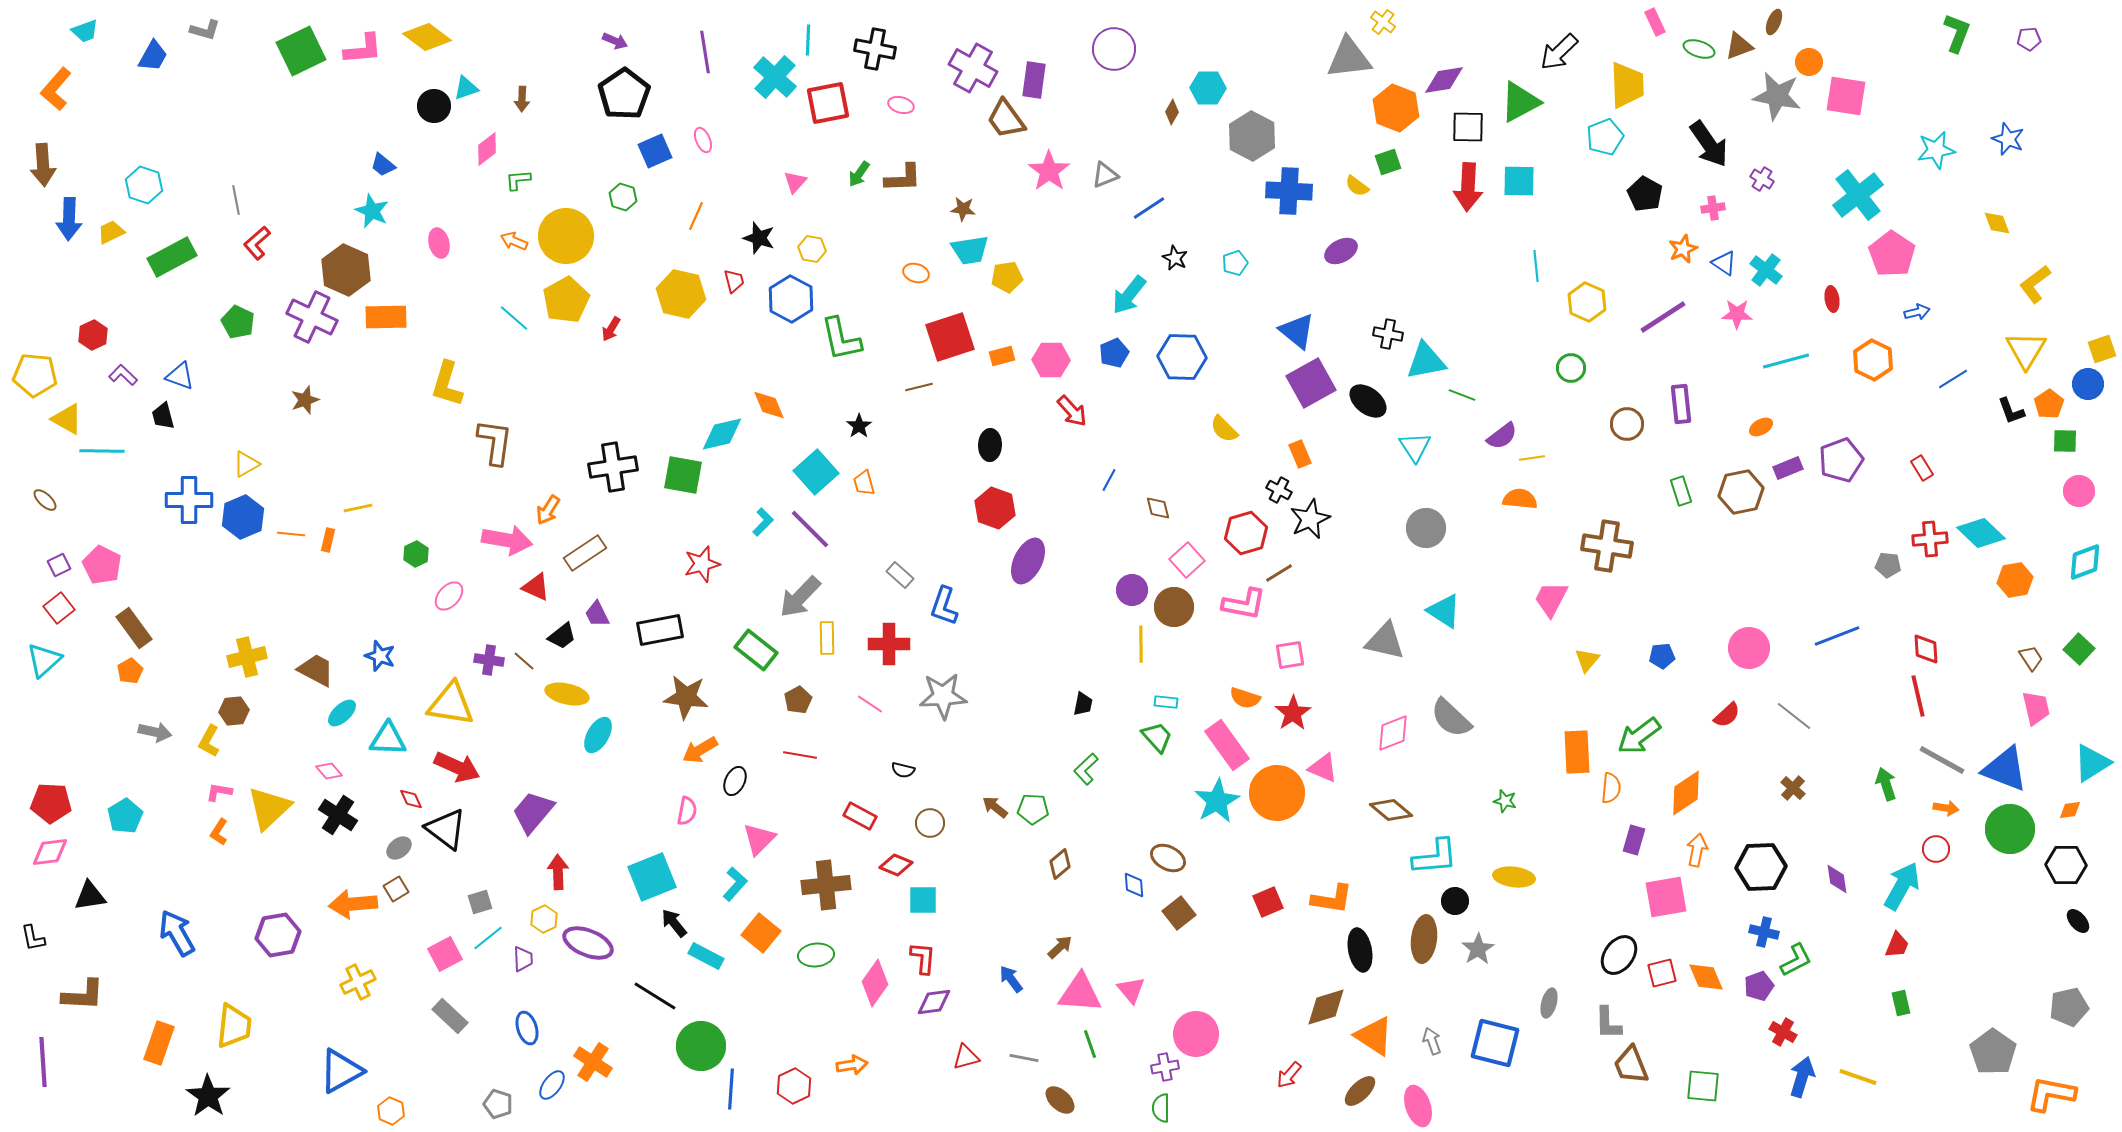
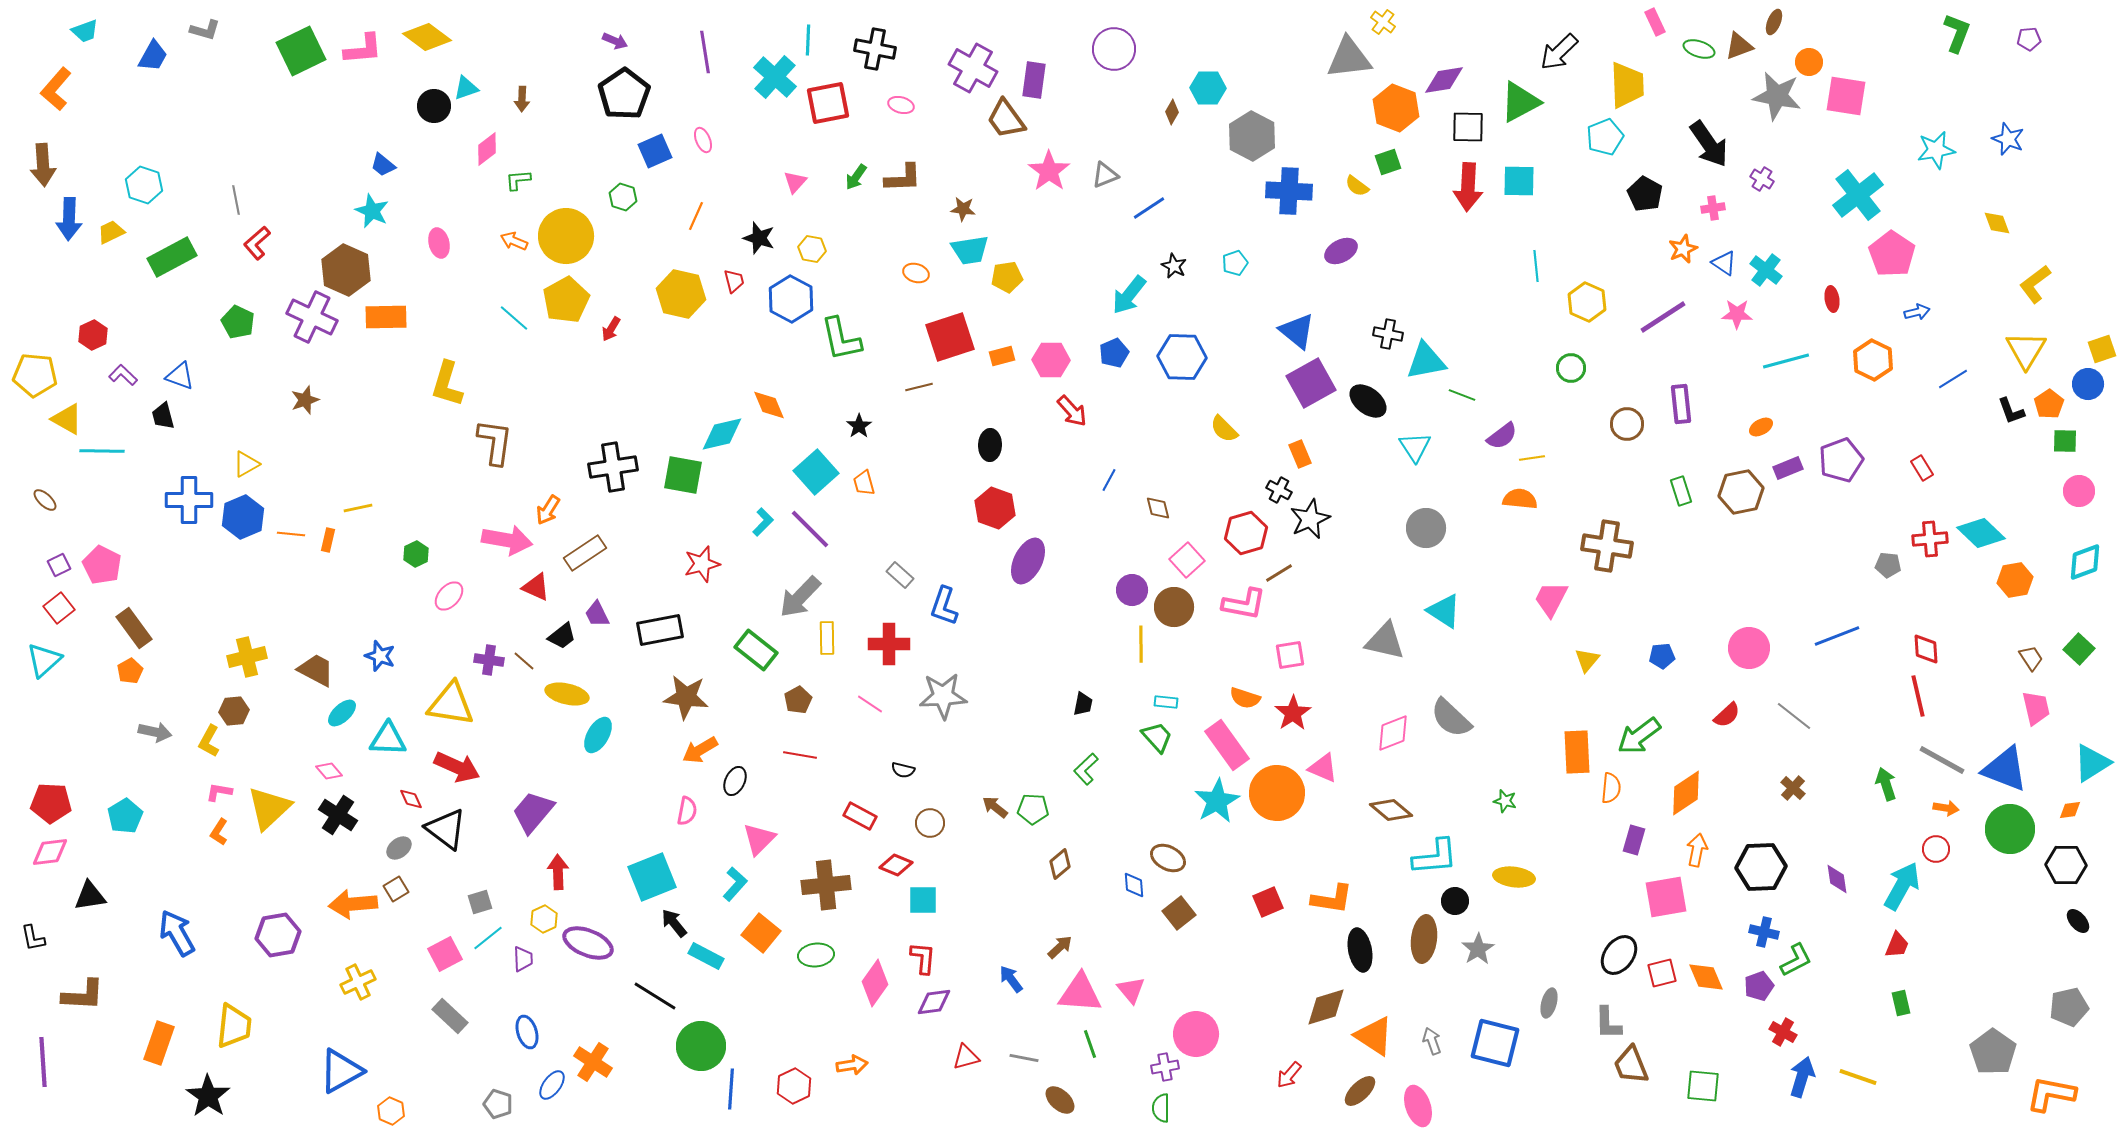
green arrow at (859, 174): moved 3 px left, 3 px down
black star at (1175, 258): moved 1 px left, 8 px down
blue ellipse at (527, 1028): moved 4 px down
